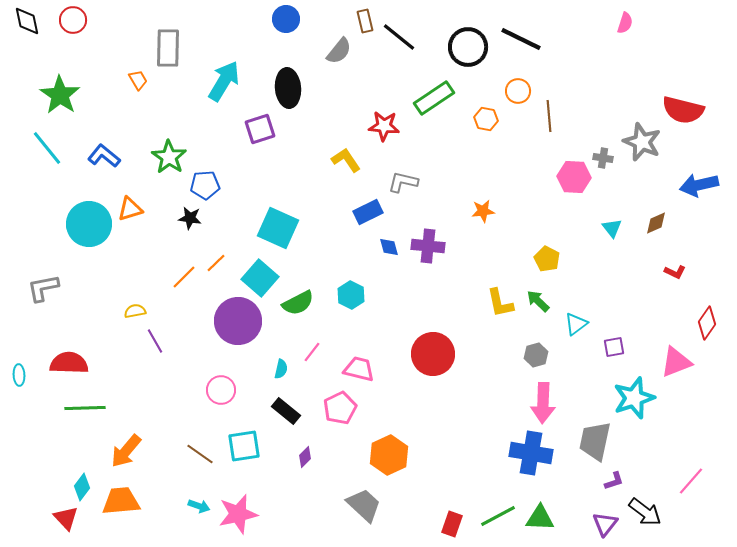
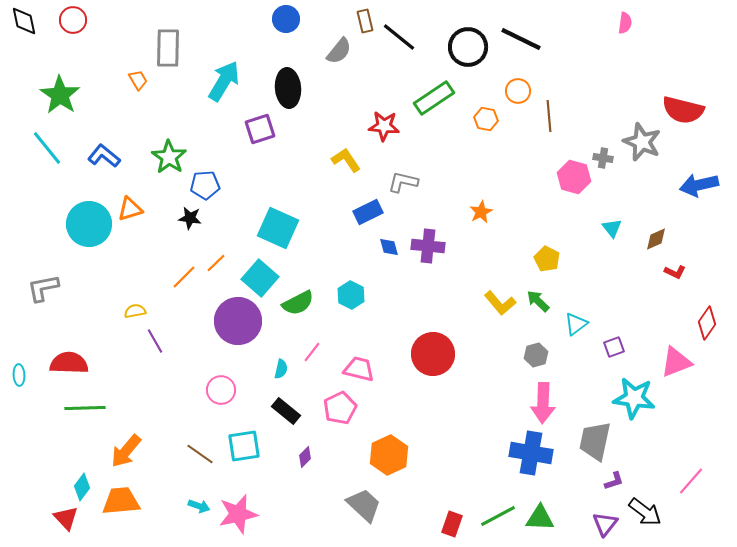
black diamond at (27, 21): moved 3 px left
pink semicircle at (625, 23): rotated 10 degrees counterclockwise
pink hexagon at (574, 177): rotated 12 degrees clockwise
orange star at (483, 211): moved 2 px left, 1 px down; rotated 20 degrees counterclockwise
brown diamond at (656, 223): moved 16 px down
yellow L-shape at (500, 303): rotated 28 degrees counterclockwise
purple square at (614, 347): rotated 10 degrees counterclockwise
cyan star at (634, 398): rotated 27 degrees clockwise
